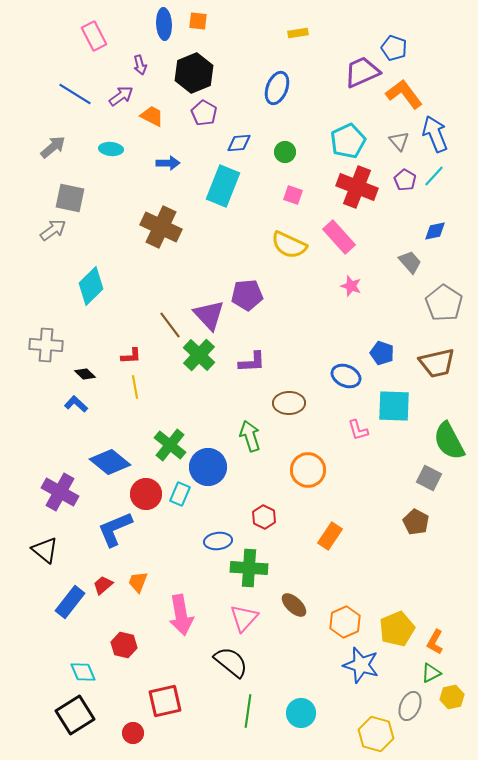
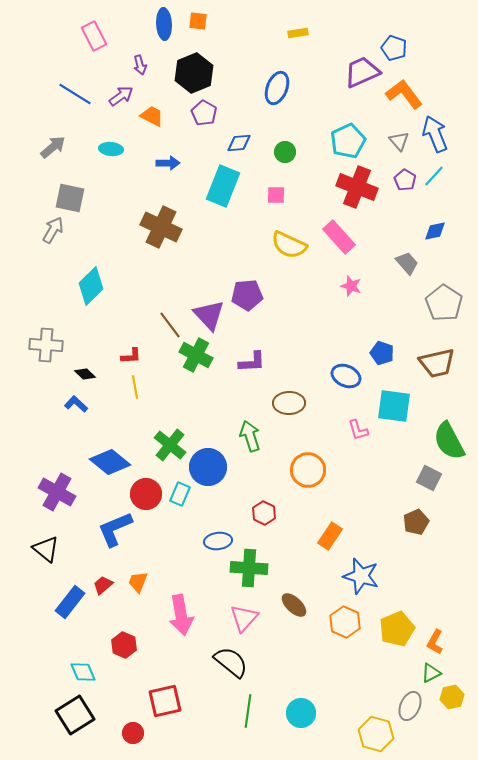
pink square at (293, 195): moved 17 px left; rotated 18 degrees counterclockwise
gray arrow at (53, 230): rotated 24 degrees counterclockwise
gray trapezoid at (410, 262): moved 3 px left, 1 px down
green cross at (199, 355): moved 3 px left; rotated 16 degrees counterclockwise
cyan square at (394, 406): rotated 6 degrees clockwise
purple cross at (60, 492): moved 3 px left
red hexagon at (264, 517): moved 4 px up
brown pentagon at (416, 522): rotated 20 degrees clockwise
black triangle at (45, 550): moved 1 px right, 1 px up
orange hexagon at (345, 622): rotated 12 degrees counterclockwise
red hexagon at (124, 645): rotated 10 degrees clockwise
blue star at (361, 665): moved 89 px up
